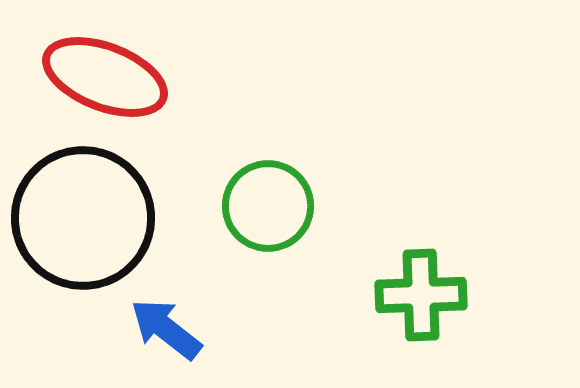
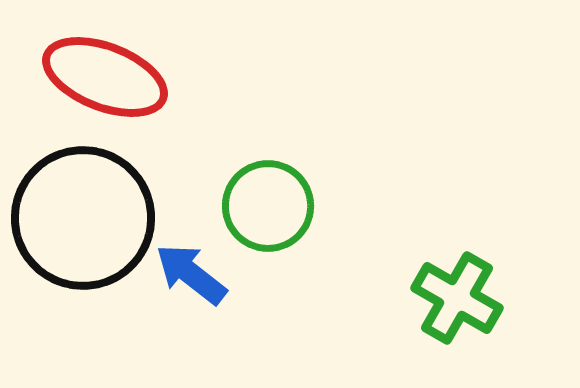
green cross: moved 36 px right, 3 px down; rotated 32 degrees clockwise
blue arrow: moved 25 px right, 55 px up
